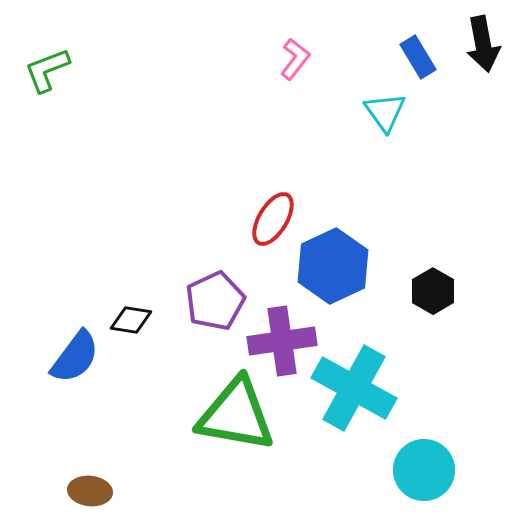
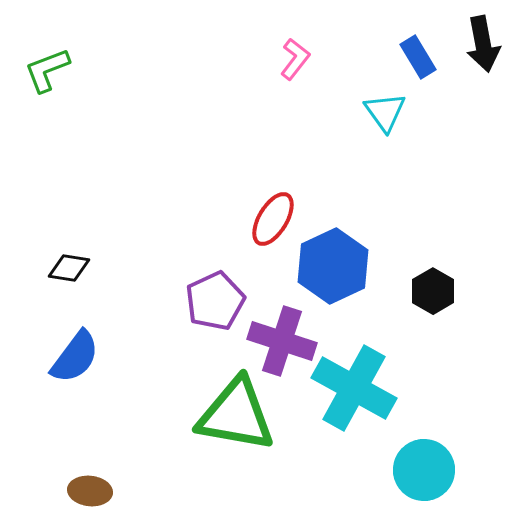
black diamond: moved 62 px left, 52 px up
purple cross: rotated 26 degrees clockwise
